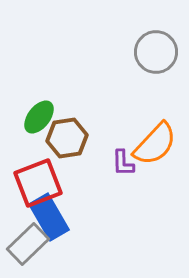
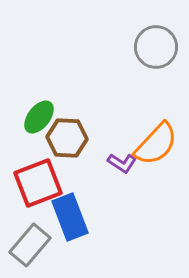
gray circle: moved 5 px up
brown hexagon: rotated 12 degrees clockwise
orange semicircle: moved 1 px right
purple L-shape: moved 1 px left; rotated 56 degrees counterclockwise
blue rectangle: moved 21 px right; rotated 9 degrees clockwise
gray rectangle: moved 2 px right, 1 px down; rotated 6 degrees counterclockwise
